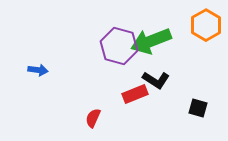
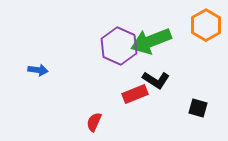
purple hexagon: rotated 9 degrees clockwise
red semicircle: moved 1 px right, 4 px down
